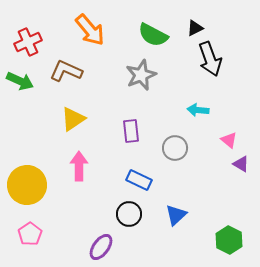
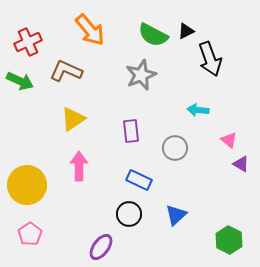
black triangle: moved 9 px left, 3 px down
